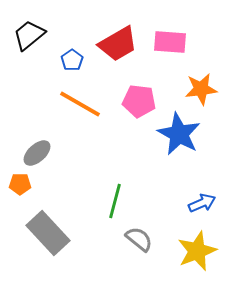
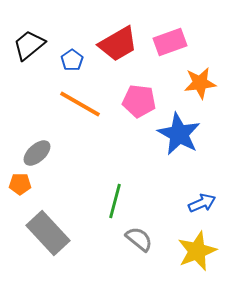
black trapezoid: moved 10 px down
pink rectangle: rotated 24 degrees counterclockwise
orange star: moved 1 px left, 6 px up
